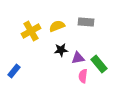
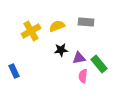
purple triangle: moved 1 px right
blue rectangle: rotated 64 degrees counterclockwise
